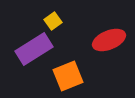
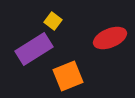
yellow square: rotated 18 degrees counterclockwise
red ellipse: moved 1 px right, 2 px up
